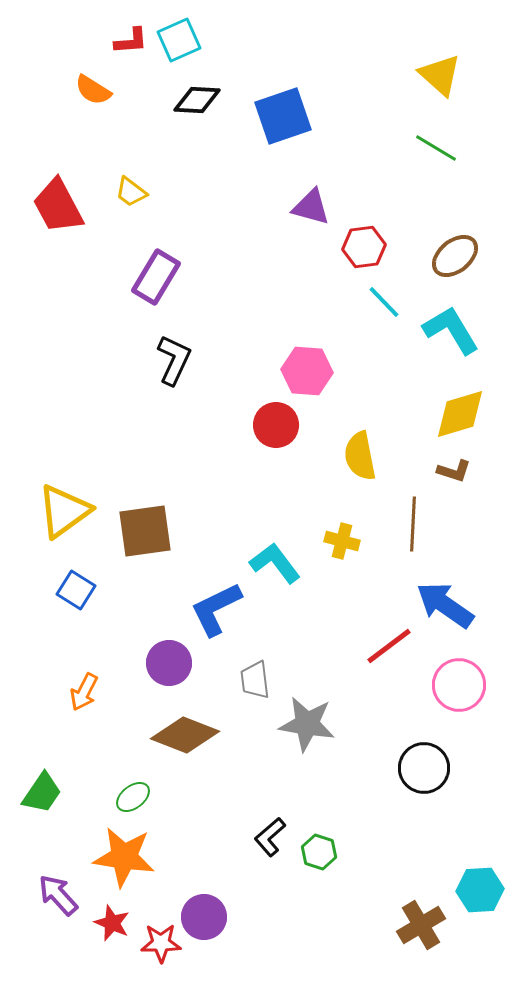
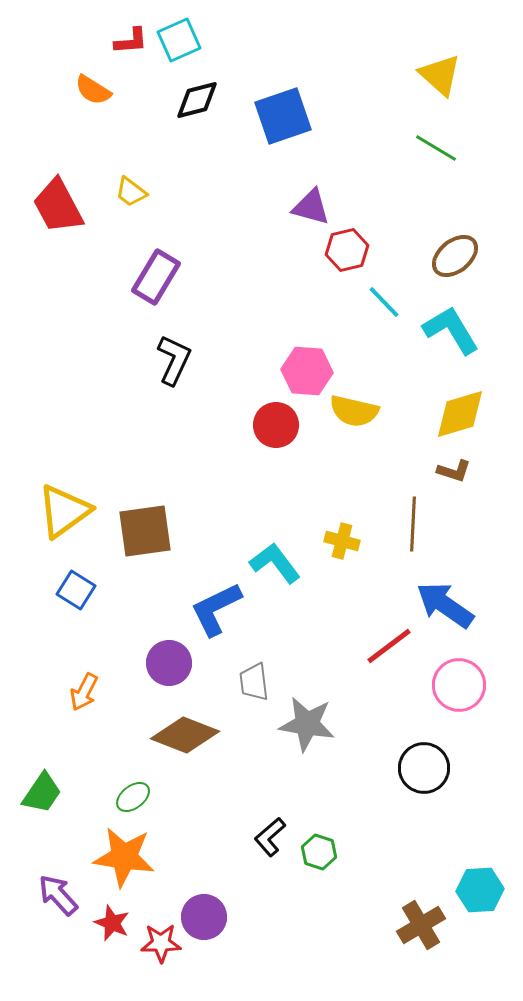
black diamond at (197, 100): rotated 18 degrees counterclockwise
red hexagon at (364, 247): moved 17 px left, 3 px down; rotated 6 degrees counterclockwise
yellow semicircle at (360, 456): moved 6 px left, 45 px up; rotated 66 degrees counterclockwise
gray trapezoid at (255, 680): moved 1 px left, 2 px down
